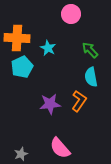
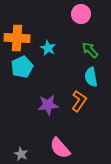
pink circle: moved 10 px right
purple star: moved 2 px left, 1 px down
gray star: rotated 24 degrees counterclockwise
